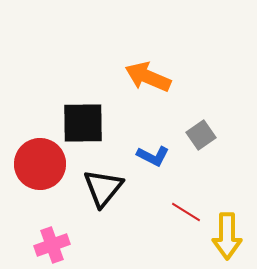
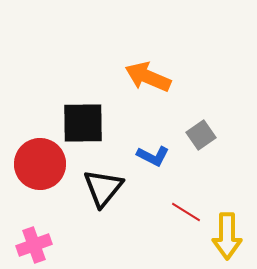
pink cross: moved 18 px left
